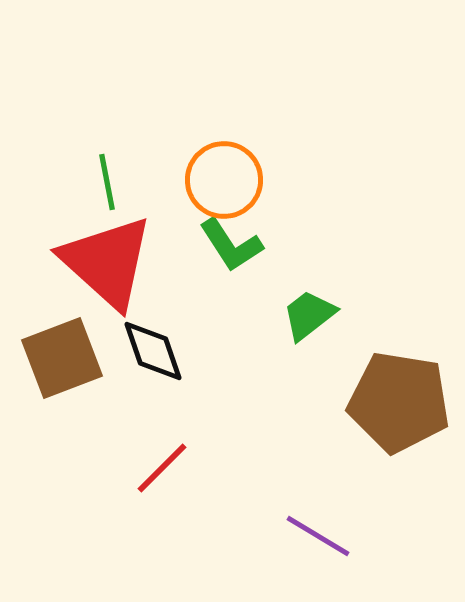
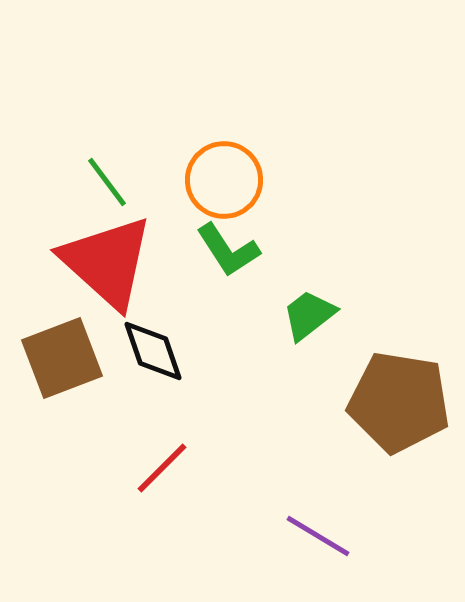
green line: rotated 26 degrees counterclockwise
green L-shape: moved 3 px left, 5 px down
